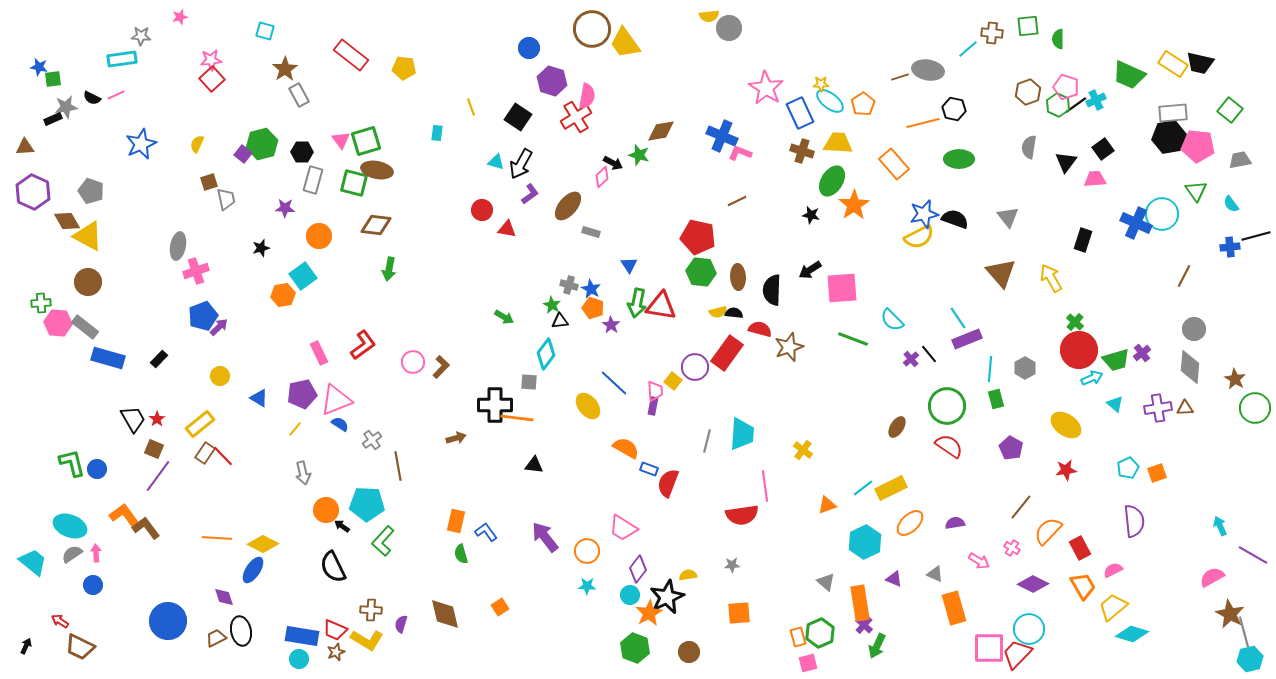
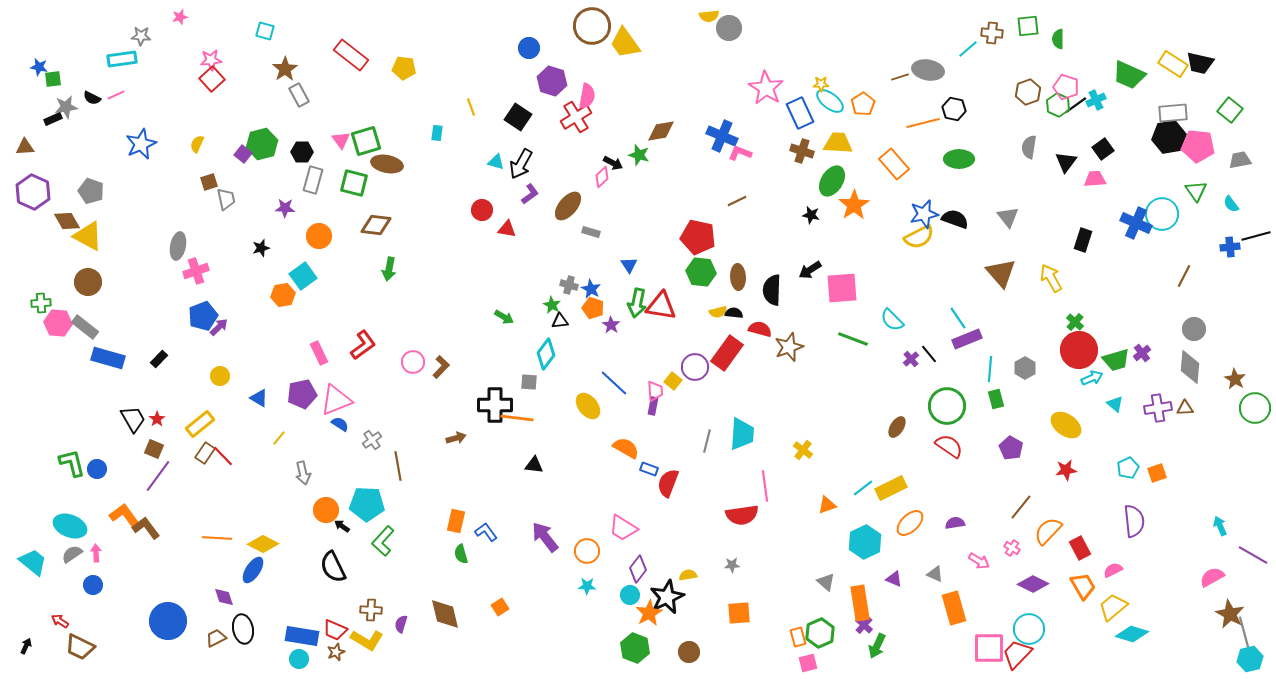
brown circle at (592, 29): moved 3 px up
brown ellipse at (377, 170): moved 10 px right, 6 px up
yellow line at (295, 429): moved 16 px left, 9 px down
black ellipse at (241, 631): moved 2 px right, 2 px up
